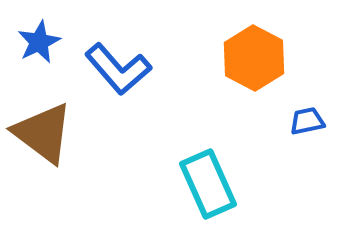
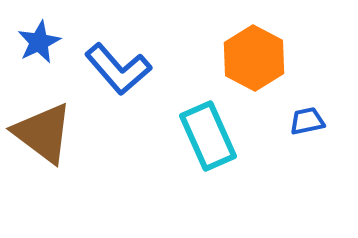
cyan rectangle: moved 48 px up
